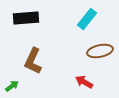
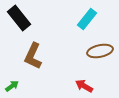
black rectangle: moved 7 px left; rotated 55 degrees clockwise
brown L-shape: moved 5 px up
red arrow: moved 4 px down
